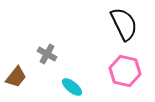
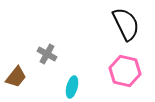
black semicircle: moved 2 px right
cyan ellipse: rotated 65 degrees clockwise
